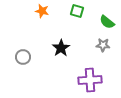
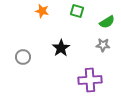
green semicircle: rotated 70 degrees counterclockwise
